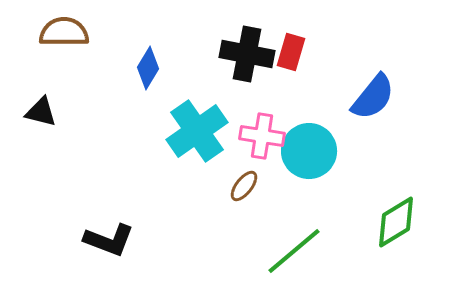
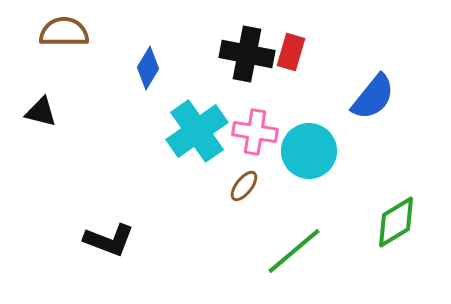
pink cross: moved 7 px left, 4 px up
